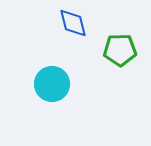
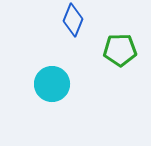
blue diamond: moved 3 px up; rotated 36 degrees clockwise
